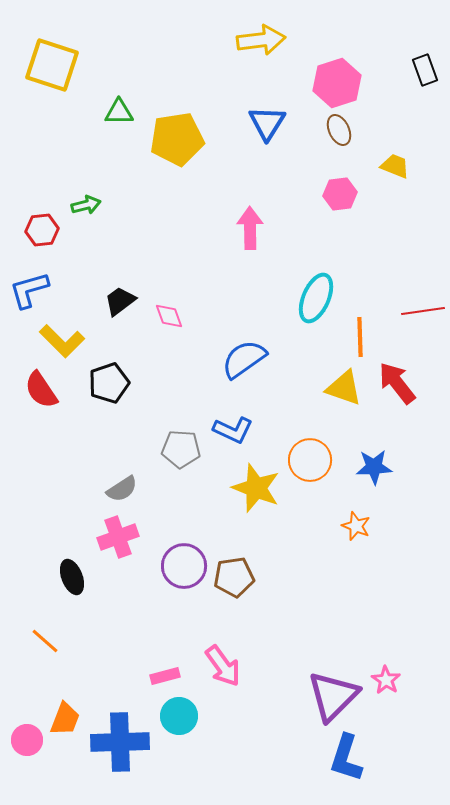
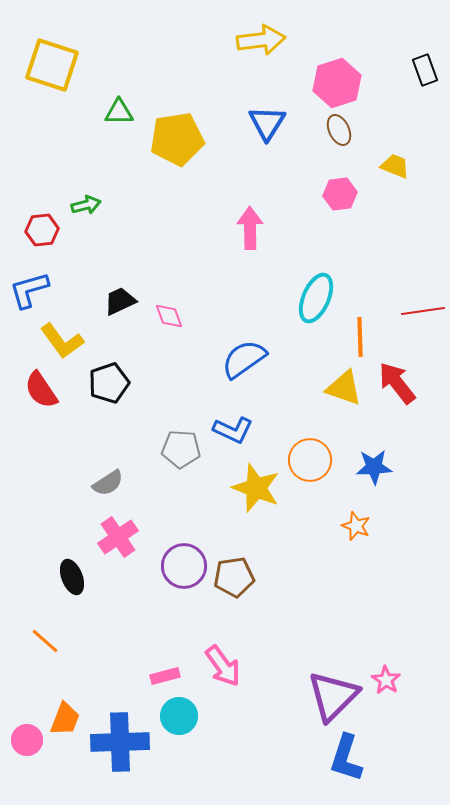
black trapezoid at (120, 301): rotated 12 degrees clockwise
yellow L-shape at (62, 341): rotated 9 degrees clockwise
gray semicircle at (122, 489): moved 14 px left, 6 px up
pink cross at (118, 537): rotated 15 degrees counterclockwise
